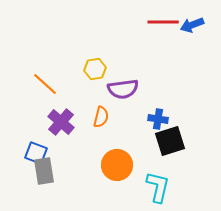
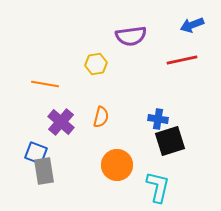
red line: moved 19 px right, 38 px down; rotated 12 degrees counterclockwise
yellow hexagon: moved 1 px right, 5 px up
orange line: rotated 32 degrees counterclockwise
purple semicircle: moved 8 px right, 53 px up
